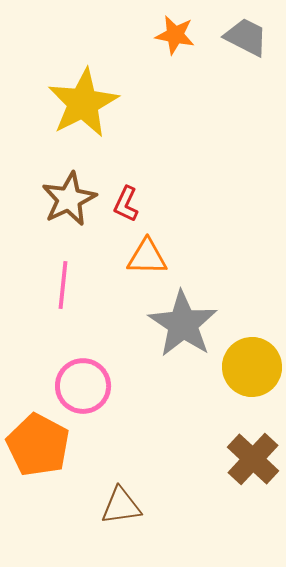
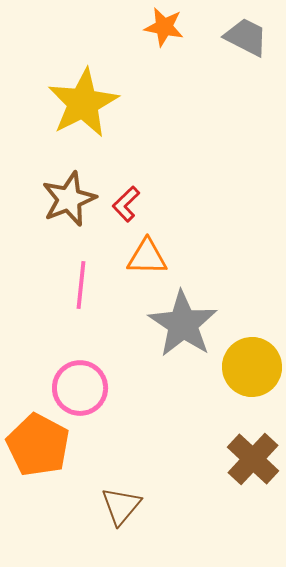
orange star: moved 11 px left, 8 px up
brown star: rotated 4 degrees clockwise
red L-shape: rotated 21 degrees clockwise
pink line: moved 18 px right
pink circle: moved 3 px left, 2 px down
brown triangle: rotated 42 degrees counterclockwise
